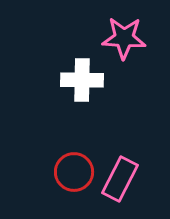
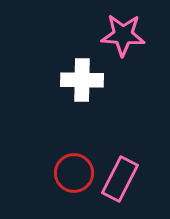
pink star: moved 1 px left, 3 px up
red circle: moved 1 px down
